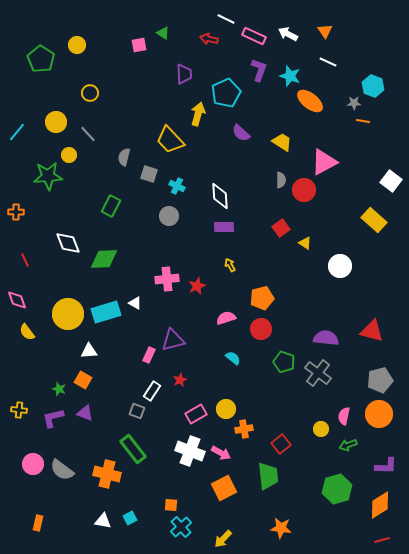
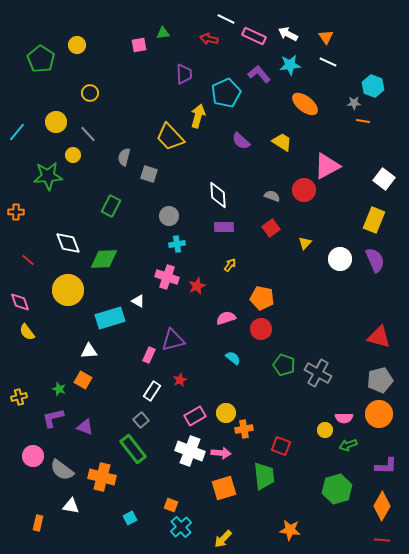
orange triangle at (325, 31): moved 1 px right, 6 px down
green triangle at (163, 33): rotated 40 degrees counterclockwise
purple L-shape at (259, 70): moved 4 px down; rotated 60 degrees counterclockwise
cyan star at (290, 76): moved 11 px up; rotated 25 degrees counterclockwise
orange ellipse at (310, 101): moved 5 px left, 3 px down
yellow arrow at (198, 114): moved 2 px down
purple semicircle at (241, 133): moved 8 px down
yellow trapezoid at (170, 140): moved 3 px up
yellow circle at (69, 155): moved 4 px right
pink triangle at (324, 162): moved 3 px right, 4 px down
gray semicircle at (281, 180): moved 9 px left, 16 px down; rotated 70 degrees counterclockwise
white square at (391, 181): moved 7 px left, 2 px up
cyan cross at (177, 186): moved 58 px down; rotated 35 degrees counterclockwise
white diamond at (220, 196): moved 2 px left, 1 px up
yellow rectangle at (374, 220): rotated 70 degrees clockwise
red square at (281, 228): moved 10 px left
yellow triangle at (305, 243): rotated 40 degrees clockwise
red line at (25, 260): moved 3 px right; rotated 24 degrees counterclockwise
yellow arrow at (230, 265): rotated 64 degrees clockwise
white circle at (340, 266): moved 7 px up
pink cross at (167, 279): moved 2 px up; rotated 25 degrees clockwise
orange pentagon at (262, 298): rotated 25 degrees clockwise
pink diamond at (17, 300): moved 3 px right, 2 px down
white triangle at (135, 303): moved 3 px right, 2 px up
cyan rectangle at (106, 312): moved 4 px right, 6 px down
yellow circle at (68, 314): moved 24 px up
red triangle at (372, 331): moved 7 px right, 6 px down
purple semicircle at (326, 338): moved 49 px right, 78 px up; rotated 60 degrees clockwise
green pentagon at (284, 362): moved 3 px down
gray cross at (318, 373): rotated 8 degrees counterclockwise
yellow circle at (226, 409): moved 4 px down
yellow cross at (19, 410): moved 13 px up; rotated 21 degrees counterclockwise
gray square at (137, 411): moved 4 px right, 9 px down; rotated 28 degrees clockwise
purple triangle at (85, 413): moved 14 px down
pink rectangle at (196, 414): moved 1 px left, 2 px down
pink semicircle at (344, 416): moved 2 px down; rotated 102 degrees counterclockwise
yellow circle at (321, 429): moved 4 px right, 1 px down
red square at (281, 444): moved 2 px down; rotated 30 degrees counterclockwise
pink arrow at (221, 453): rotated 24 degrees counterclockwise
pink circle at (33, 464): moved 8 px up
orange cross at (107, 474): moved 5 px left, 3 px down
green trapezoid at (268, 476): moved 4 px left
orange square at (224, 488): rotated 10 degrees clockwise
orange square at (171, 505): rotated 16 degrees clockwise
orange diamond at (380, 505): moved 2 px right, 1 px down; rotated 28 degrees counterclockwise
white triangle at (103, 521): moved 32 px left, 15 px up
orange star at (281, 528): moved 9 px right, 2 px down
red line at (382, 540): rotated 21 degrees clockwise
